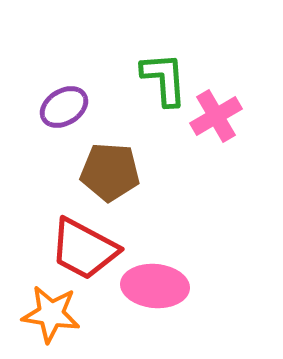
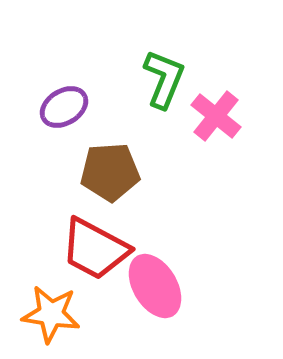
green L-shape: rotated 26 degrees clockwise
pink cross: rotated 21 degrees counterclockwise
brown pentagon: rotated 8 degrees counterclockwise
red trapezoid: moved 11 px right
pink ellipse: rotated 54 degrees clockwise
